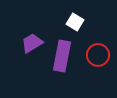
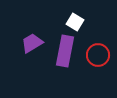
purple rectangle: moved 3 px right, 5 px up
